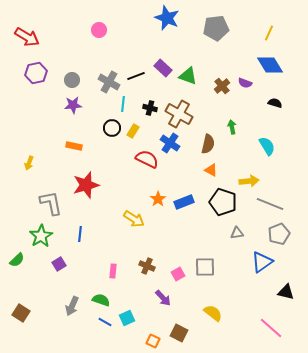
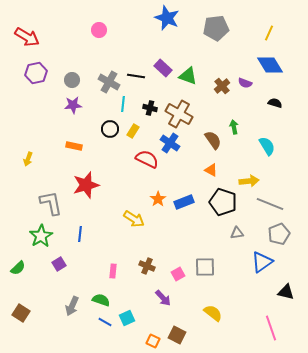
black line at (136, 76): rotated 30 degrees clockwise
green arrow at (232, 127): moved 2 px right
black circle at (112, 128): moved 2 px left, 1 px down
brown semicircle at (208, 144): moved 5 px right, 4 px up; rotated 48 degrees counterclockwise
yellow arrow at (29, 163): moved 1 px left, 4 px up
green semicircle at (17, 260): moved 1 px right, 8 px down
pink line at (271, 328): rotated 30 degrees clockwise
brown square at (179, 333): moved 2 px left, 2 px down
